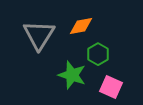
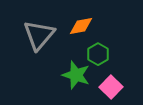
gray triangle: rotated 8 degrees clockwise
green star: moved 4 px right
pink square: rotated 20 degrees clockwise
